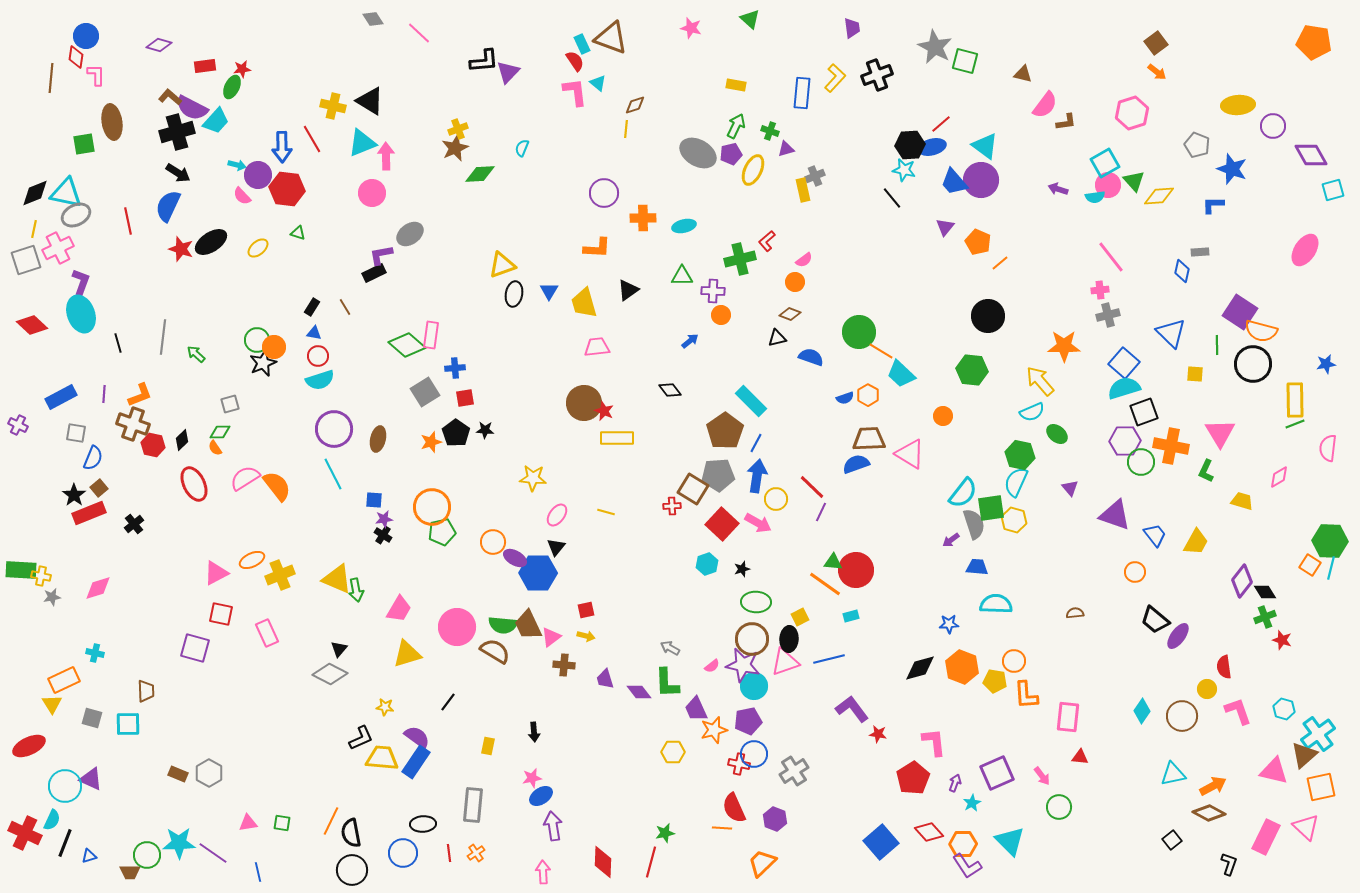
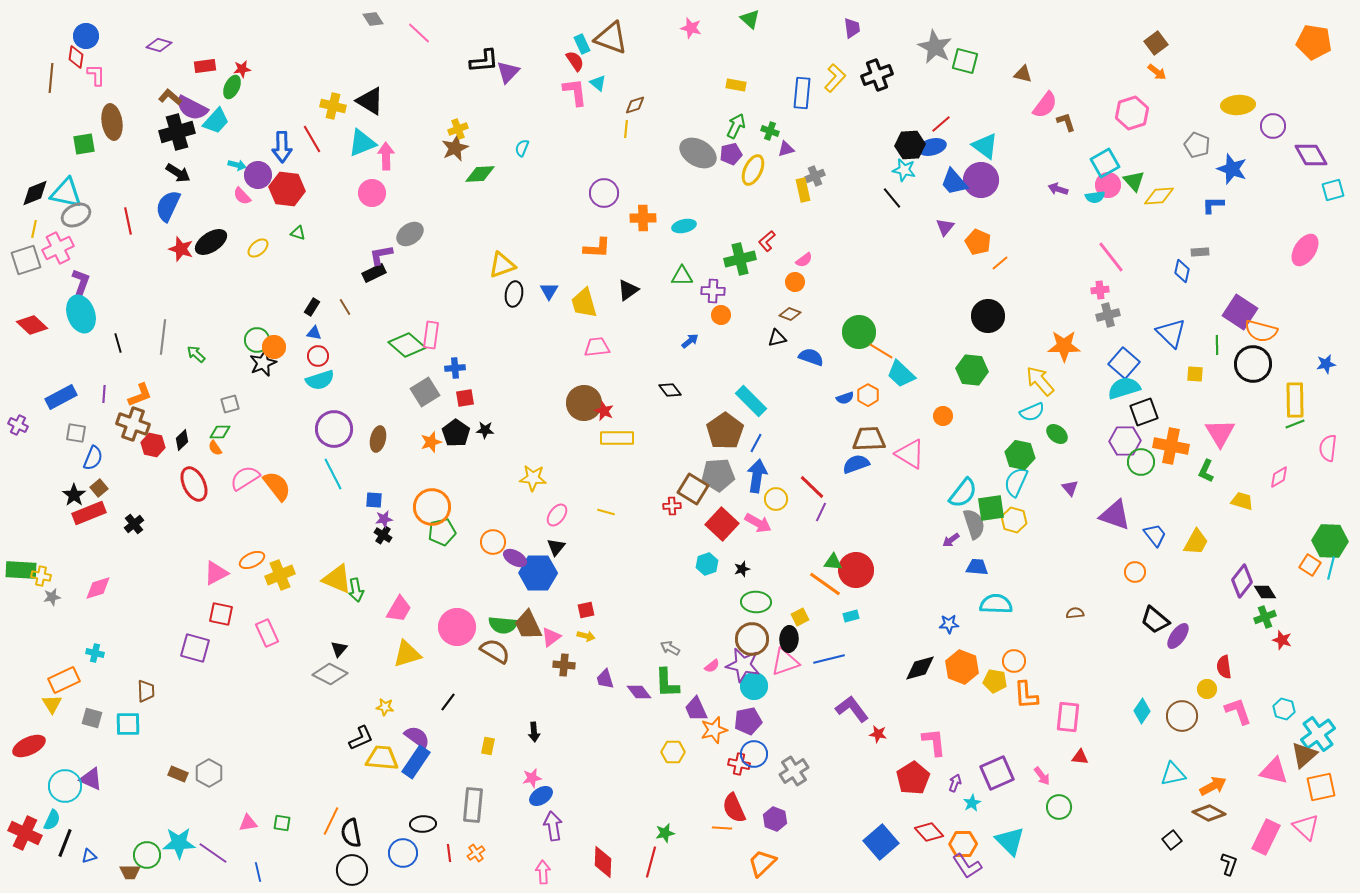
brown L-shape at (1066, 122): rotated 100 degrees counterclockwise
